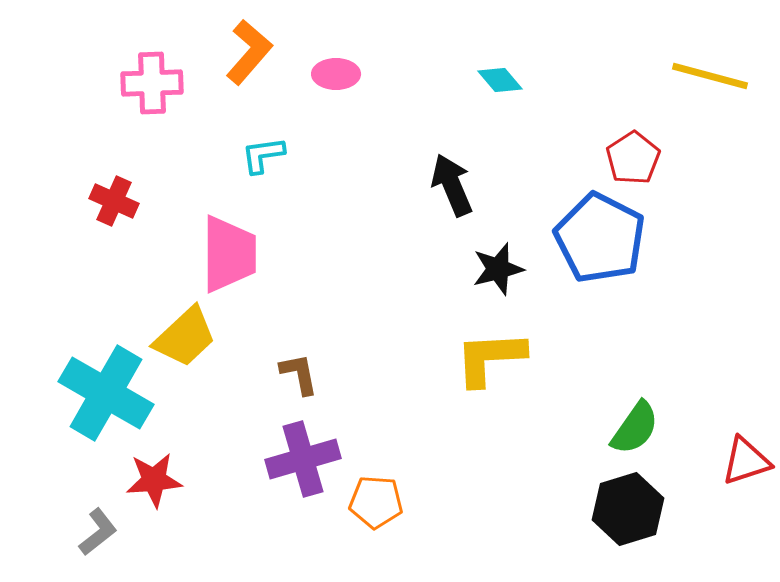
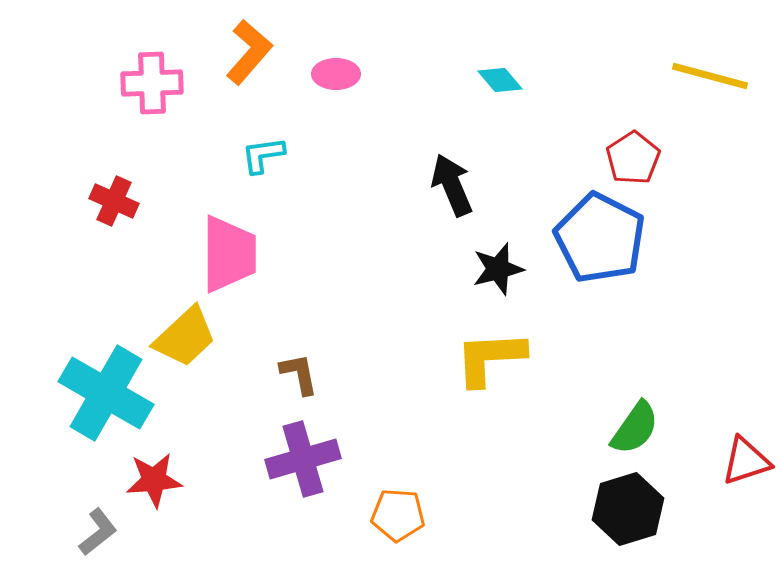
orange pentagon: moved 22 px right, 13 px down
